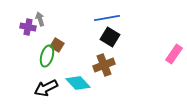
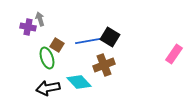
blue line: moved 19 px left, 23 px down
green ellipse: moved 2 px down; rotated 35 degrees counterclockwise
cyan diamond: moved 1 px right, 1 px up
black arrow: moved 2 px right; rotated 15 degrees clockwise
